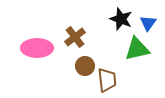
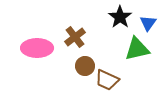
black star: moved 1 px left, 2 px up; rotated 15 degrees clockwise
brown trapezoid: rotated 120 degrees clockwise
